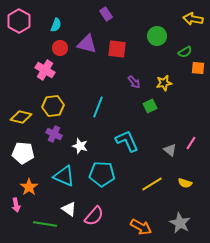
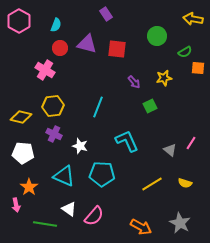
yellow star: moved 5 px up
